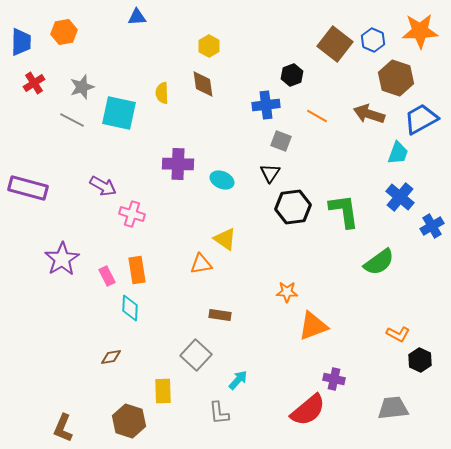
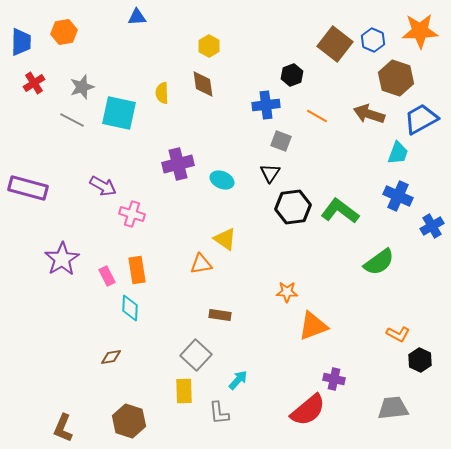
purple cross at (178, 164): rotated 16 degrees counterclockwise
blue cross at (400, 197): moved 2 px left, 1 px up; rotated 16 degrees counterclockwise
green L-shape at (344, 211): moved 4 px left; rotated 45 degrees counterclockwise
yellow rectangle at (163, 391): moved 21 px right
